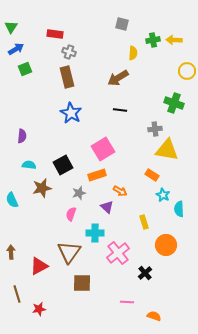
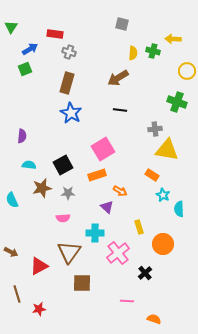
green cross at (153, 40): moved 11 px down; rotated 24 degrees clockwise
yellow arrow at (174, 40): moved 1 px left, 1 px up
blue arrow at (16, 49): moved 14 px right
brown rectangle at (67, 77): moved 6 px down; rotated 30 degrees clockwise
green cross at (174, 103): moved 3 px right, 1 px up
gray star at (79, 193): moved 11 px left; rotated 16 degrees clockwise
pink semicircle at (71, 214): moved 8 px left, 4 px down; rotated 112 degrees counterclockwise
yellow rectangle at (144, 222): moved 5 px left, 5 px down
orange circle at (166, 245): moved 3 px left, 1 px up
brown arrow at (11, 252): rotated 120 degrees clockwise
pink line at (127, 302): moved 1 px up
orange semicircle at (154, 316): moved 3 px down
